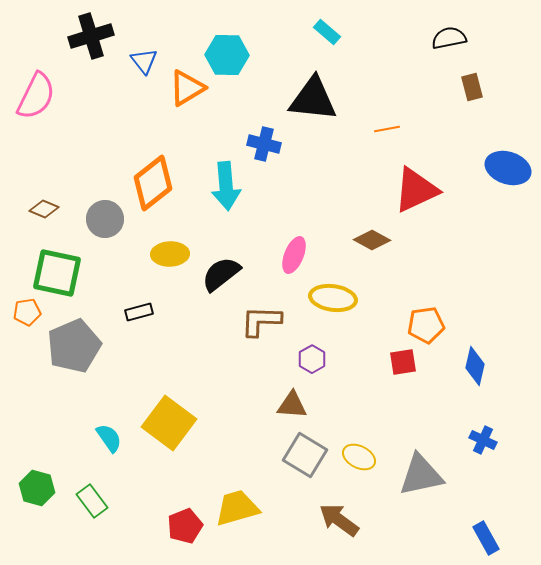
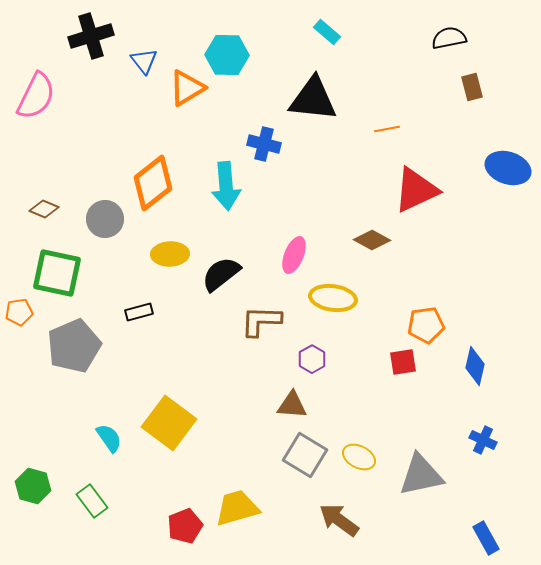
orange pentagon at (27, 312): moved 8 px left
green hexagon at (37, 488): moved 4 px left, 2 px up
